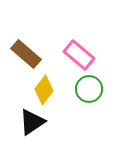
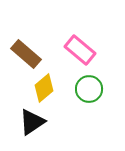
pink rectangle: moved 1 px right, 5 px up
yellow diamond: moved 2 px up; rotated 12 degrees clockwise
